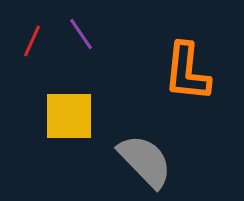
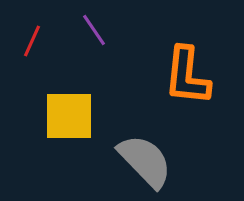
purple line: moved 13 px right, 4 px up
orange L-shape: moved 4 px down
